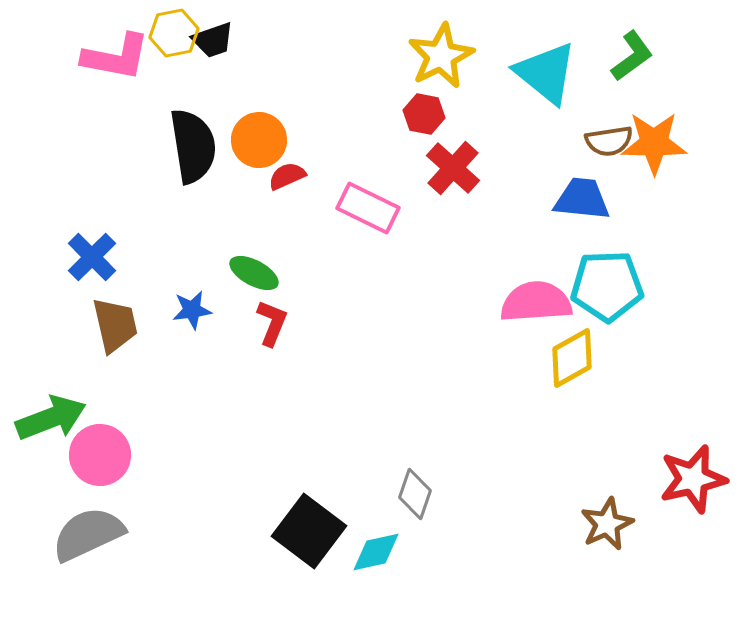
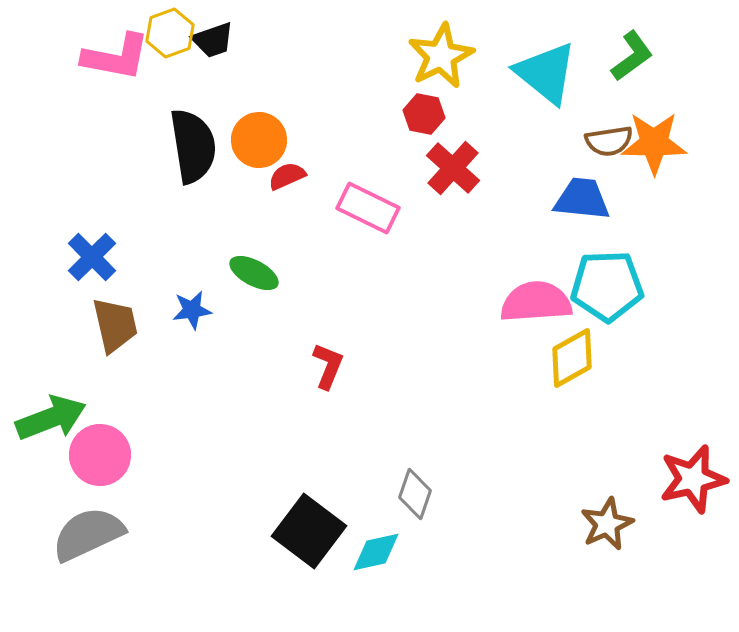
yellow hexagon: moved 4 px left; rotated 9 degrees counterclockwise
red L-shape: moved 56 px right, 43 px down
